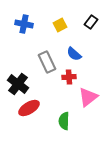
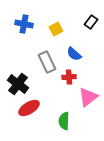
yellow square: moved 4 px left, 4 px down
